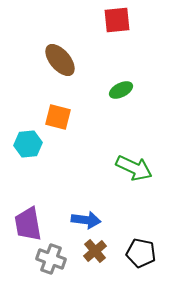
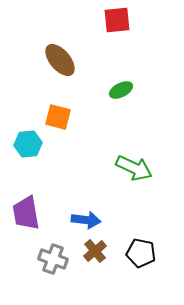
purple trapezoid: moved 2 px left, 11 px up
gray cross: moved 2 px right
